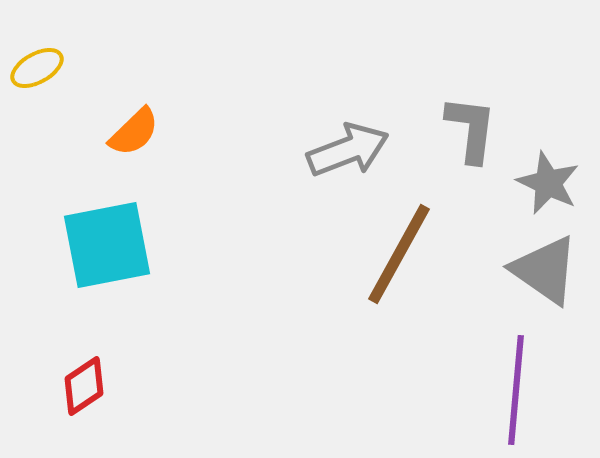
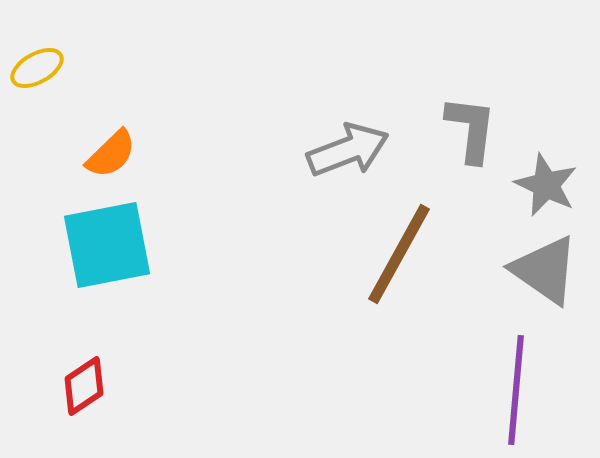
orange semicircle: moved 23 px left, 22 px down
gray star: moved 2 px left, 2 px down
